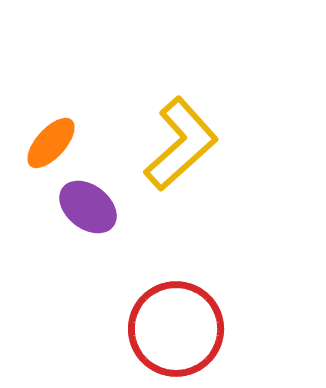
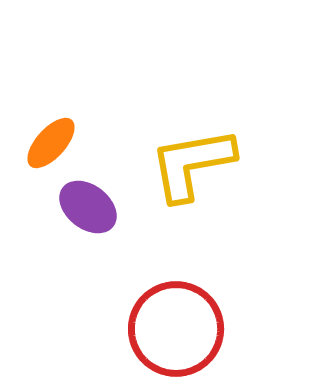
yellow L-shape: moved 11 px right, 20 px down; rotated 148 degrees counterclockwise
